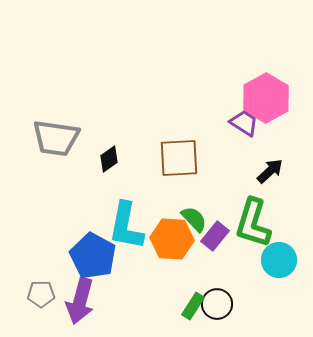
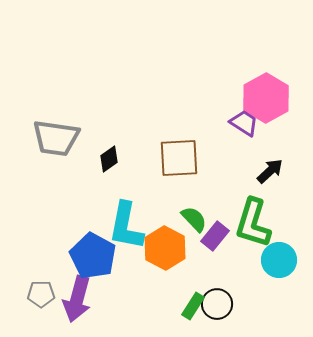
orange hexagon: moved 7 px left, 9 px down; rotated 24 degrees clockwise
purple arrow: moved 3 px left, 2 px up
